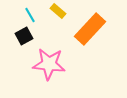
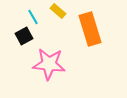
cyan line: moved 3 px right, 2 px down
orange rectangle: rotated 60 degrees counterclockwise
